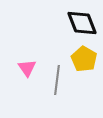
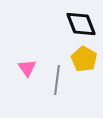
black diamond: moved 1 px left, 1 px down
